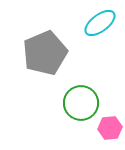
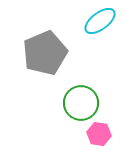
cyan ellipse: moved 2 px up
pink hexagon: moved 11 px left, 6 px down; rotated 15 degrees clockwise
